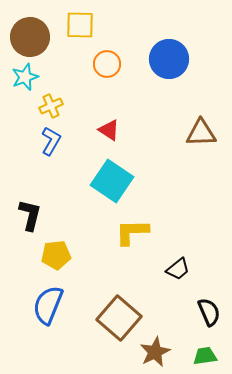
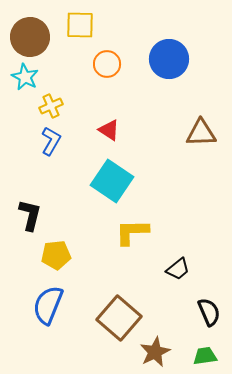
cyan star: rotated 24 degrees counterclockwise
